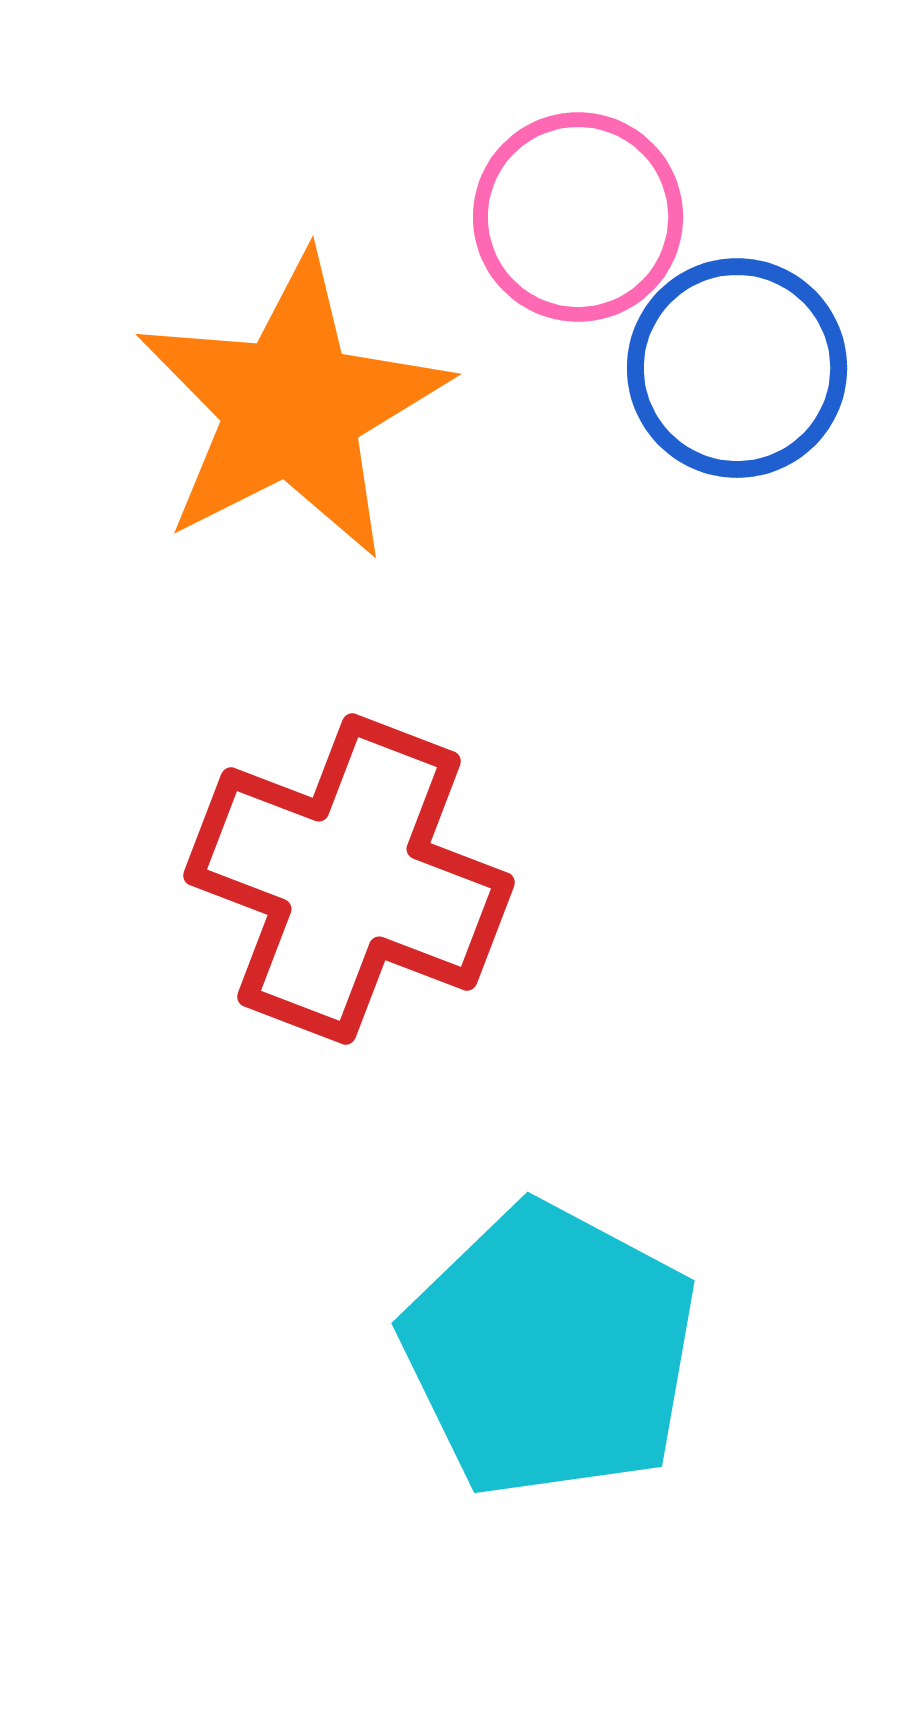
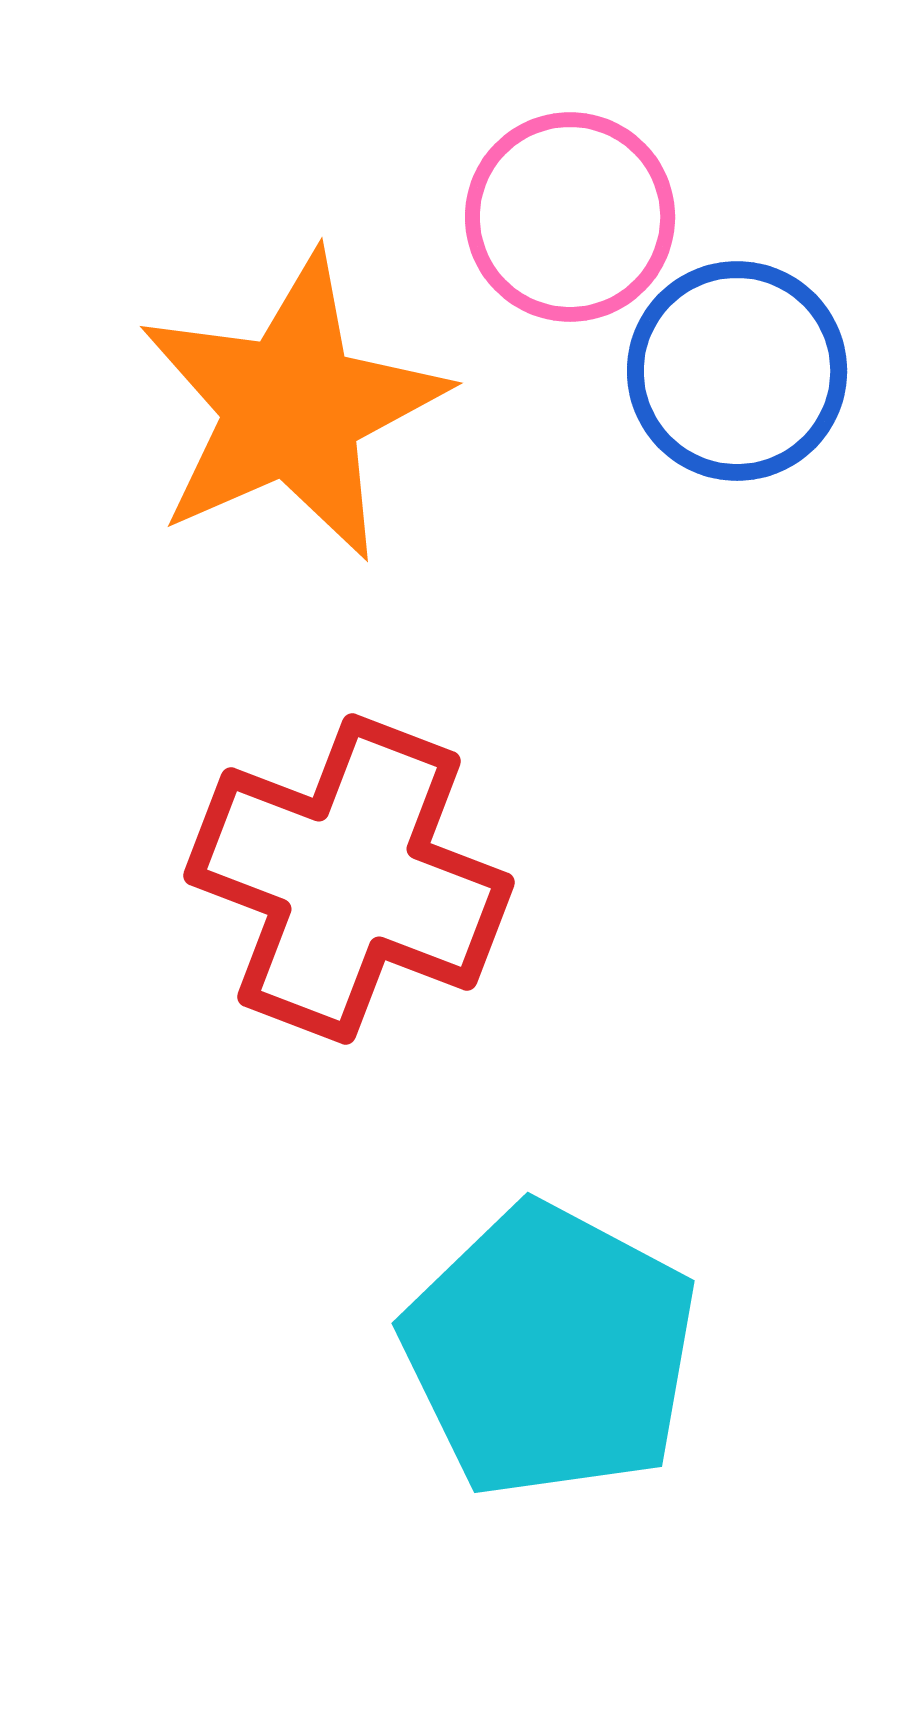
pink circle: moved 8 px left
blue circle: moved 3 px down
orange star: rotated 3 degrees clockwise
